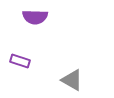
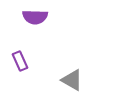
purple rectangle: rotated 48 degrees clockwise
